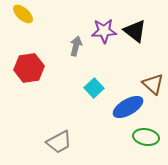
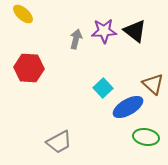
gray arrow: moved 7 px up
red hexagon: rotated 12 degrees clockwise
cyan square: moved 9 px right
